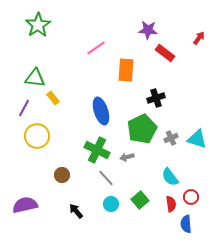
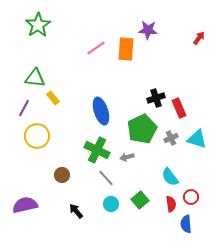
red rectangle: moved 14 px right, 55 px down; rotated 30 degrees clockwise
orange rectangle: moved 21 px up
